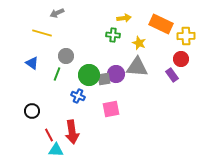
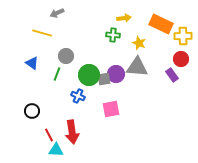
yellow cross: moved 3 px left
